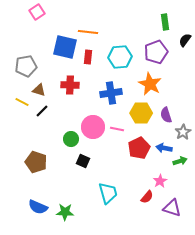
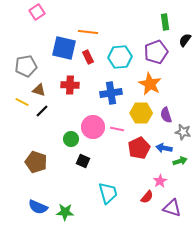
blue square: moved 1 px left, 1 px down
red rectangle: rotated 32 degrees counterclockwise
gray star: rotated 28 degrees counterclockwise
